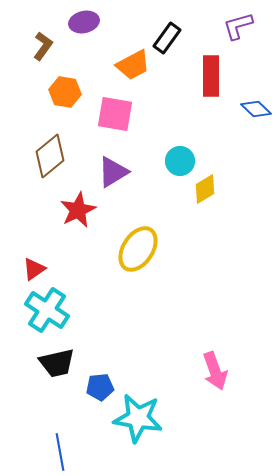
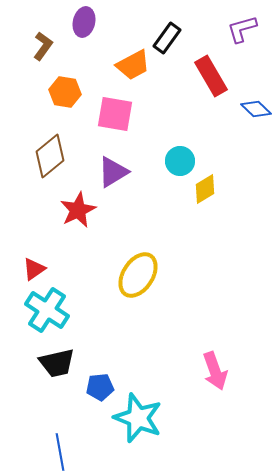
purple ellipse: rotated 64 degrees counterclockwise
purple L-shape: moved 4 px right, 3 px down
red rectangle: rotated 30 degrees counterclockwise
yellow ellipse: moved 26 px down
cyan star: rotated 12 degrees clockwise
